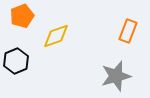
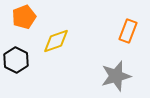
orange pentagon: moved 2 px right, 1 px down
yellow diamond: moved 5 px down
black hexagon: moved 1 px up; rotated 10 degrees counterclockwise
